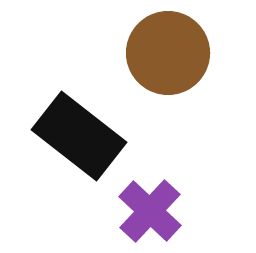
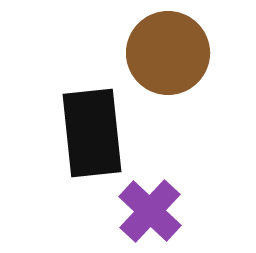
black rectangle: moved 13 px right, 3 px up; rotated 46 degrees clockwise
